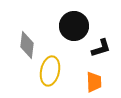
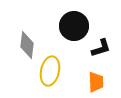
orange trapezoid: moved 2 px right
